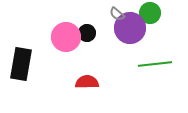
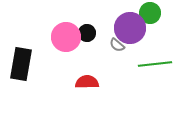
gray semicircle: moved 31 px down
